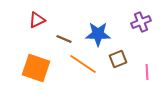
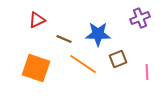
purple cross: moved 1 px left, 4 px up
